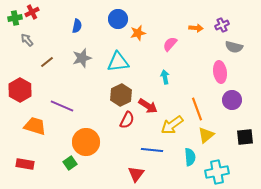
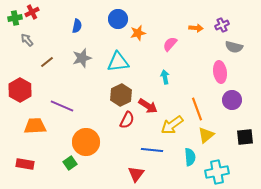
orange trapezoid: rotated 20 degrees counterclockwise
